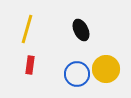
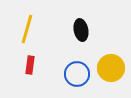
black ellipse: rotated 15 degrees clockwise
yellow circle: moved 5 px right, 1 px up
